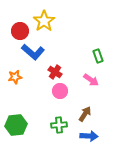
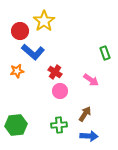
green rectangle: moved 7 px right, 3 px up
orange star: moved 2 px right, 6 px up
